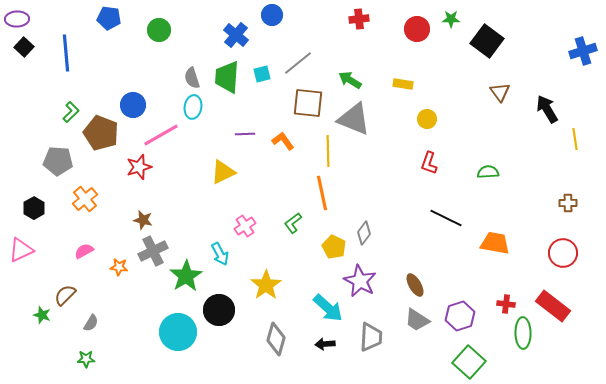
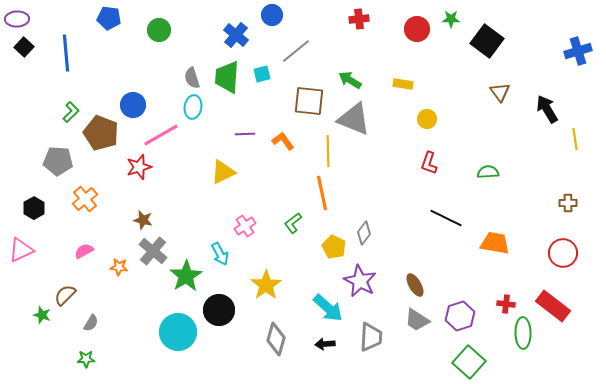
blue cross at (583, 51): moved 5 px left
gray line at (298, 63): moved 2 px left, 12 px up
brown square at (308, 103): moved 1 px right, 2 px up
gray cross at (153, 251): rotated 24 degrees counterclockwise
